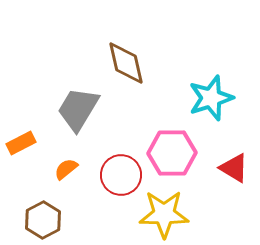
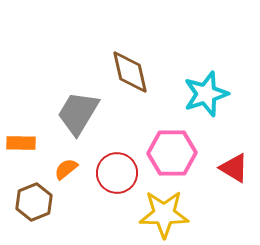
brown diamond: moved 4 px right, 9 px down
cyan star: moved 5 px left, 4 px up
gray trapezoid: moved 4 px down
orange rectangle: rotated 28 degrees clockwise
red circle: moved 4 px left, 2 px up
brown hexagon: moved 9 px left, 18 px up; rotated 6 degrees clockwise
